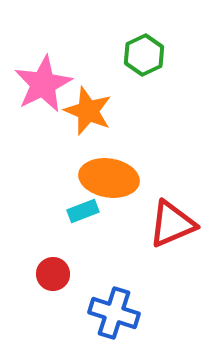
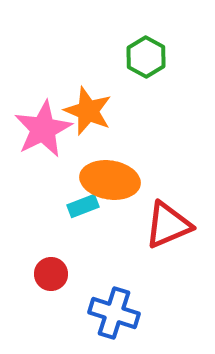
green hexagon: moved 2 px right, 2 px down; rotated 6 degrees counterclockwise
pink star: moved 45 px down
orange ellipse: moved 1 px right, 2 px down
cyan rectangle: moved 5 px up
red triangle: moved 4 px left, 1 px down
red circle: moved 2 px left
